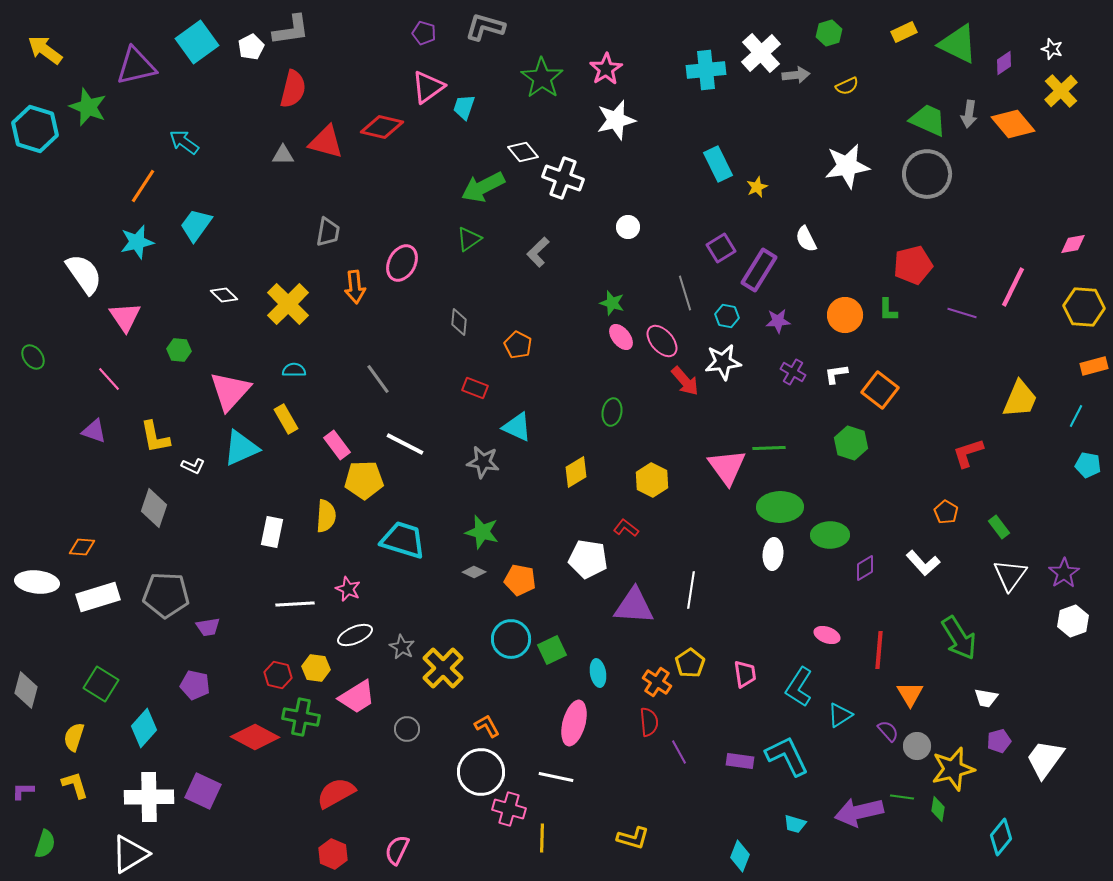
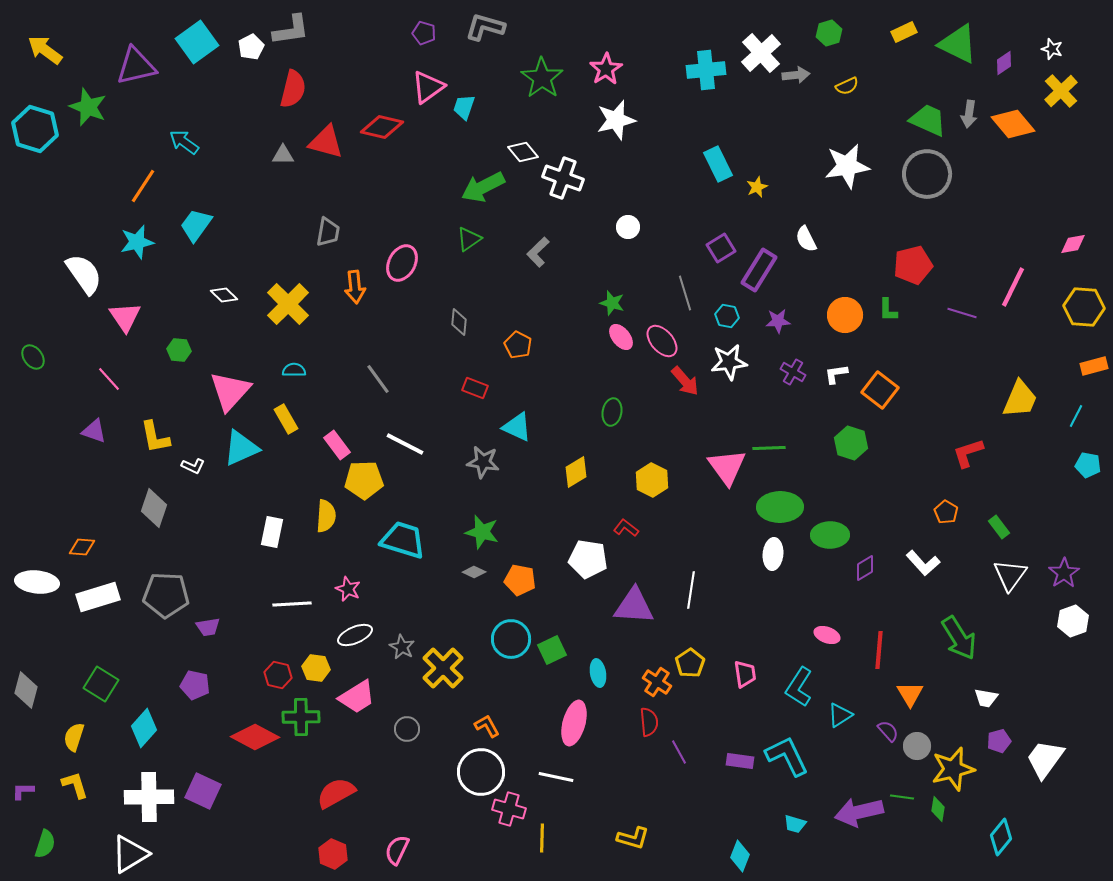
white star at (723, 362): moved 6 px right
white line at (295, 604): moved 3 px left
green cross at (301, 717): rotated 12 degrees counterclockwise
